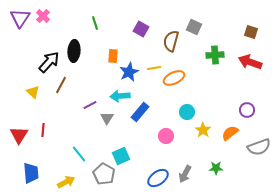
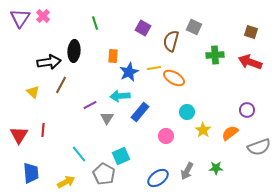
purple square: moved 2 px right, 1 px up
black arrow: rotated 40 degrees clockwise
orange ellipse: rotated 55 degrees clockwise
gray arrow: moved 2 px right, 3 px up
